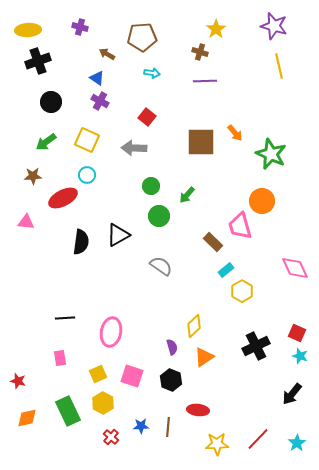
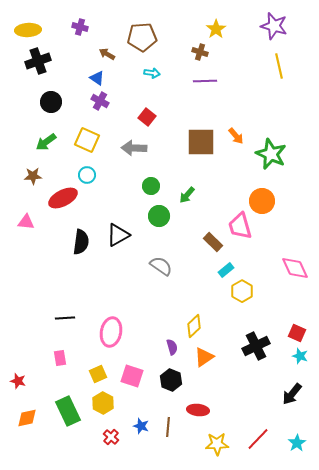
orange arrow at (235, 133): moved 1 px right, 3 px down
blue star at (141, 426): rotated 21 degrees clockwise
